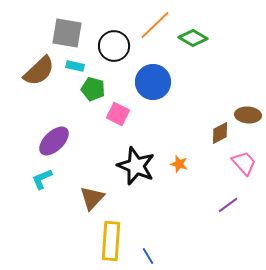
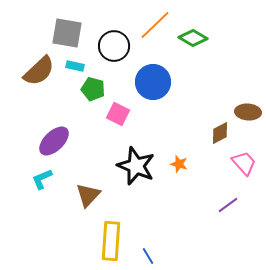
brown ellipse: moved 3 px up
brown triangle: moved 4 px left, 3 px up
